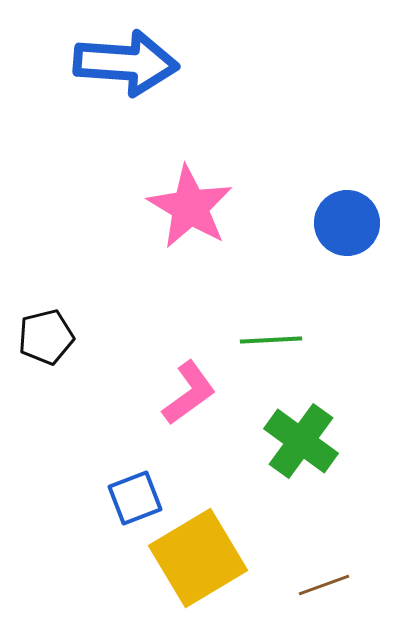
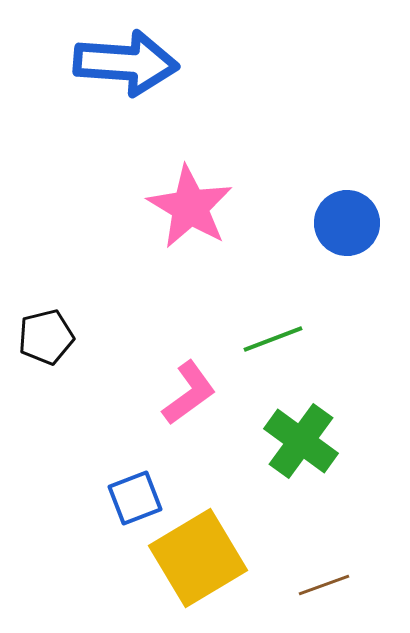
green line: moved 2 px right, 1 px up; rotated 18 degrees counterclockwise
